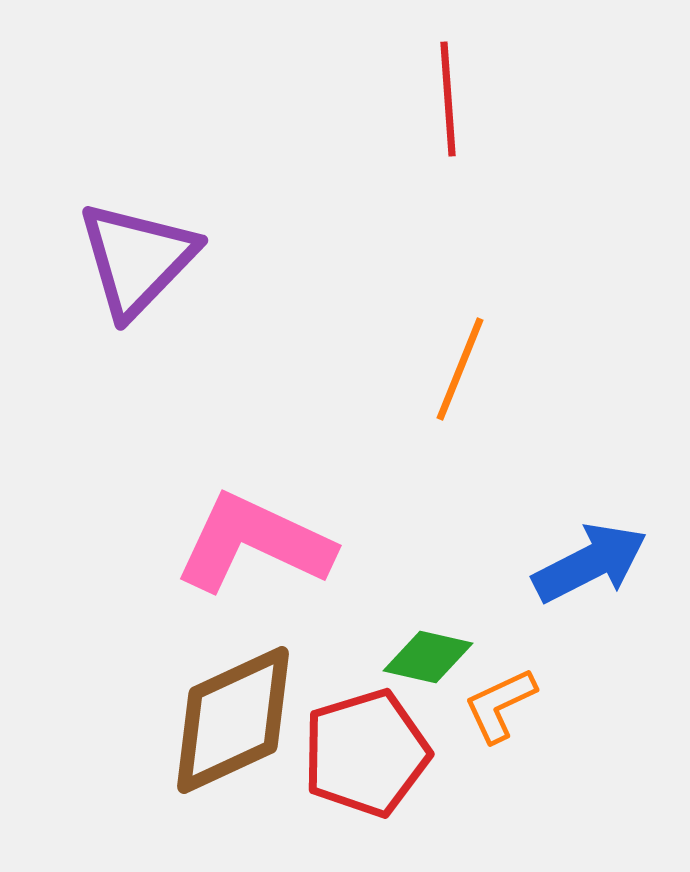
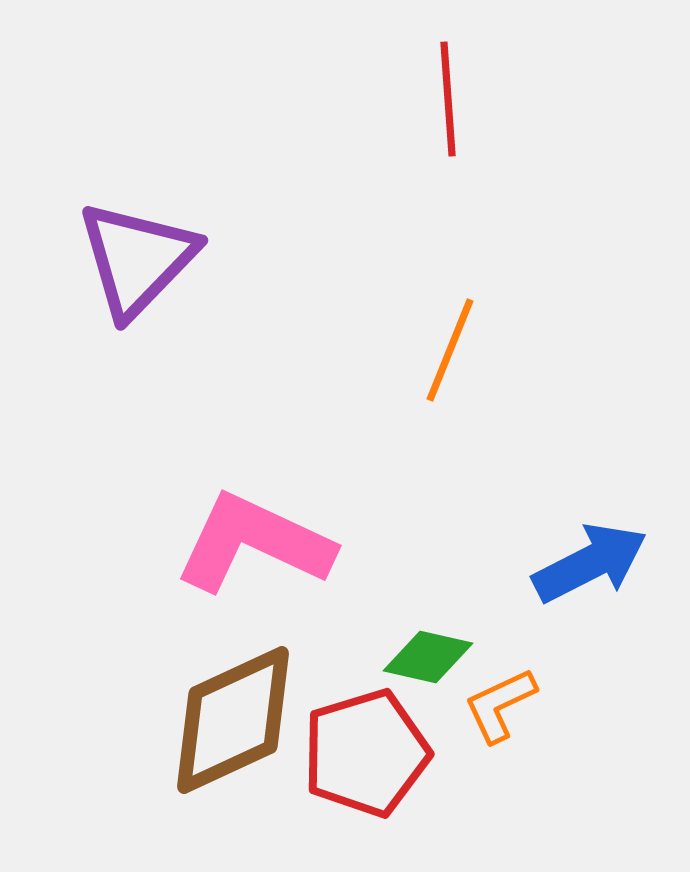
orange line: moved 10 px left, 19 px up
